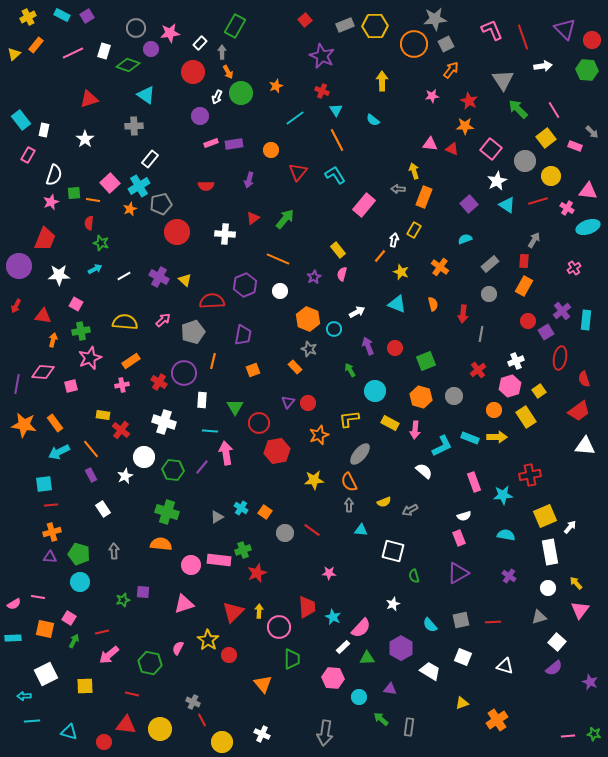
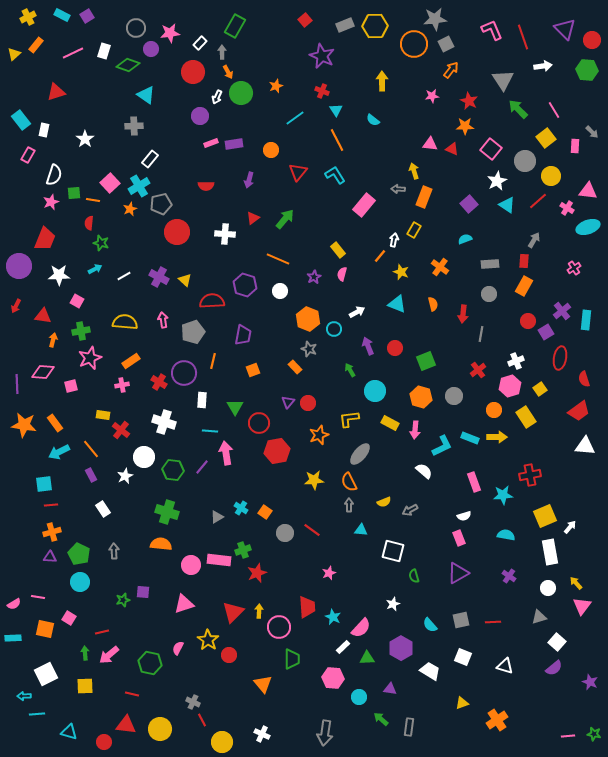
red triangle at (89, 99): moved 33 px left, 7 px up
pink rectangle at (575, 146): rotated 72 degrees clockwise
red line at (538, 201): rotated 24 degrees counterclockwise
gray rectangle at (490, 264): rotated 36 degrees clockwise
purple hexagon at (245, 285): rotated 20 degrees counterclockwise
pink square at (76, 304): moved 1 px right, 3 px up
pink arrow at (163, 320): rotated 56 degrees counterclockwise
purple line at (17, 384): rotated 12 degrees counterclockwise
yellow square at (539, 391): moved 1 px right, 2 px up
green pentagon at (79, 554): rotated 10 degrees clockwise
pink star at (329, 573): rotated 24 degrees counterclockwise
pink triangle at (580, 610): moved 2 px right, 4 px up
green arrow at (74, 641): moved 11 px right, 12 px down; rotated 32 degrees counterclockwise
cyan line at (32, 721): moved 5 px right, 7 px up
